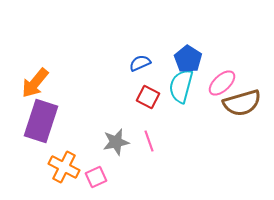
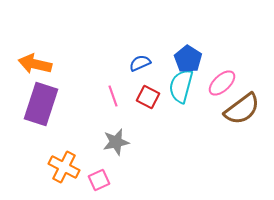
orange arrow: moved 19 px up; rotated 64 degrees clockwise
brown semicircle: moved 6 px down; rotated 21 degrees counterclockwise
purple rectangle: moved 17 px up
pink line: moved 36 px left, 45 px up
pink square: moved 3 px right, 3 px down
